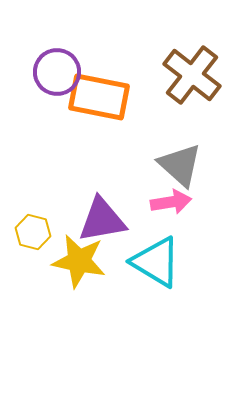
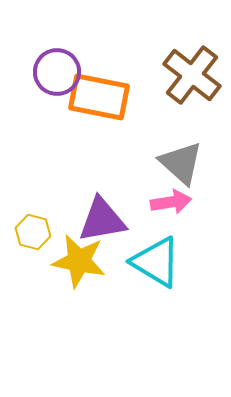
gray triangle: moved 1 px right, 2 px up
